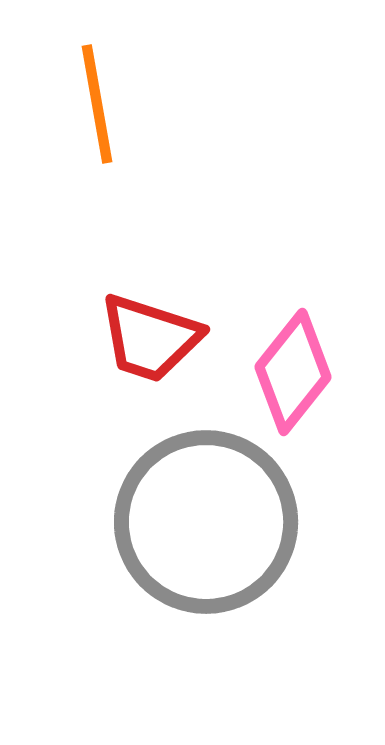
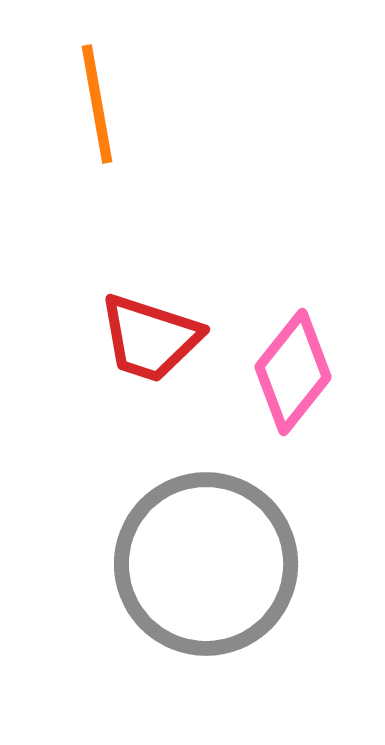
gray circle: moved 42 px down
